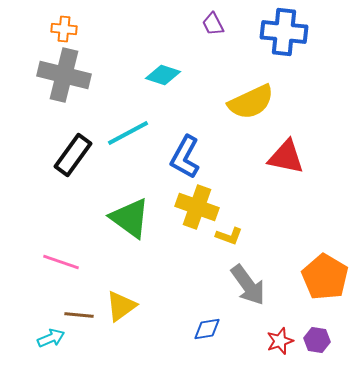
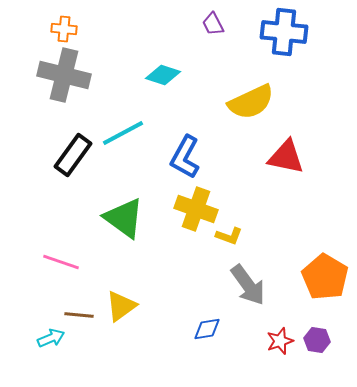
cyan line: moved 5 px left
yellow cross: moved 1 px left, 2 px down
green triangle: moved 6 px left
